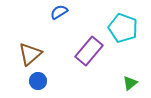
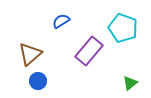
blue semicircle: moved 2 px right, 9 px down
